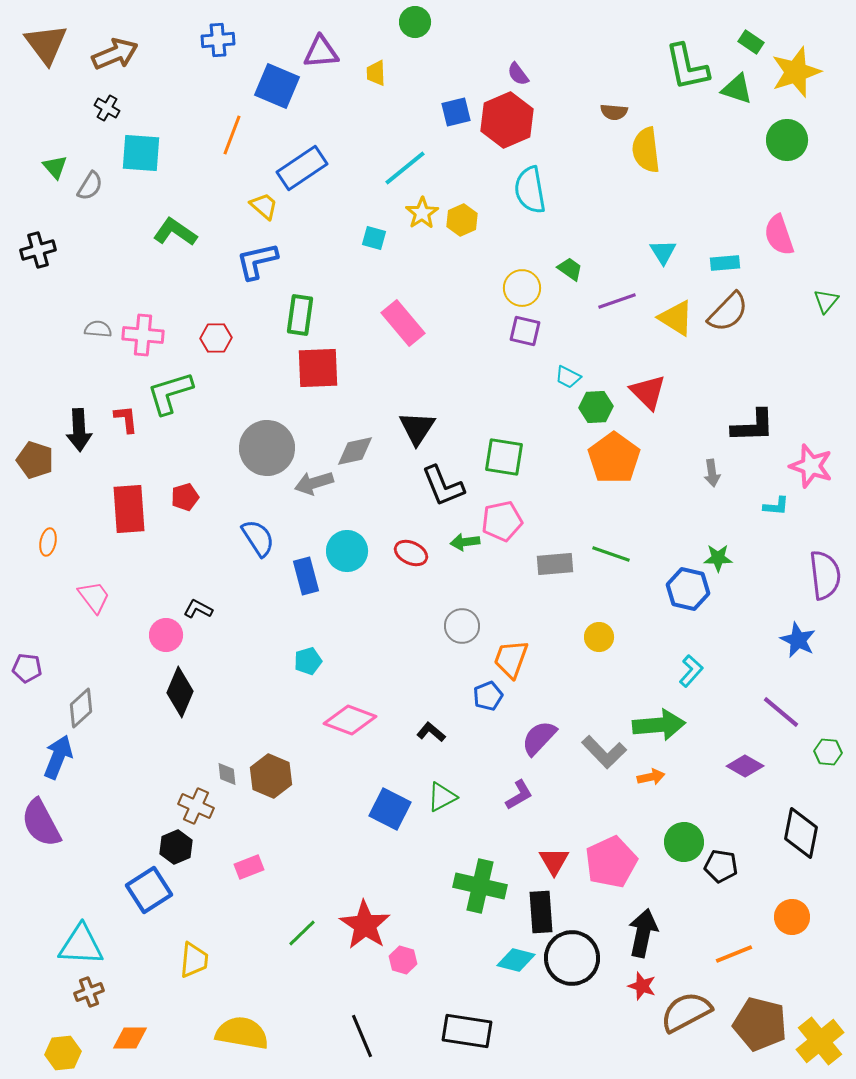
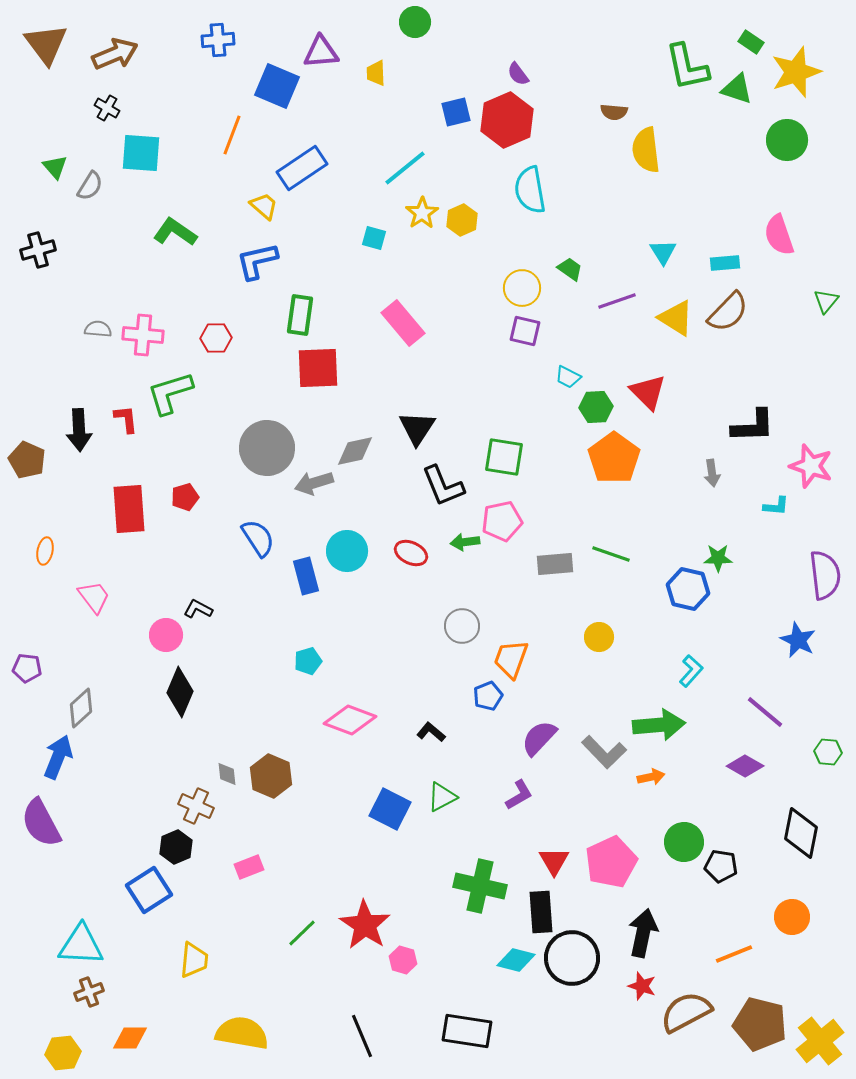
brown pentagon at (35, 460): moved 8 px left; rotated 6 degrees clockwise
orange ellipse at (48, 542): moved 3 px left, 9 px down
purple line at (781, 712): moved 16 px left
